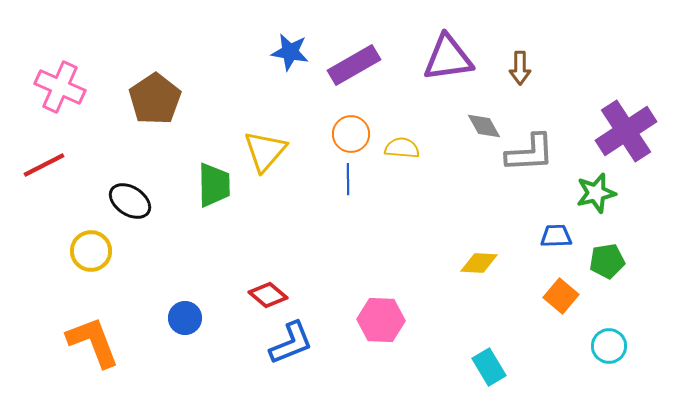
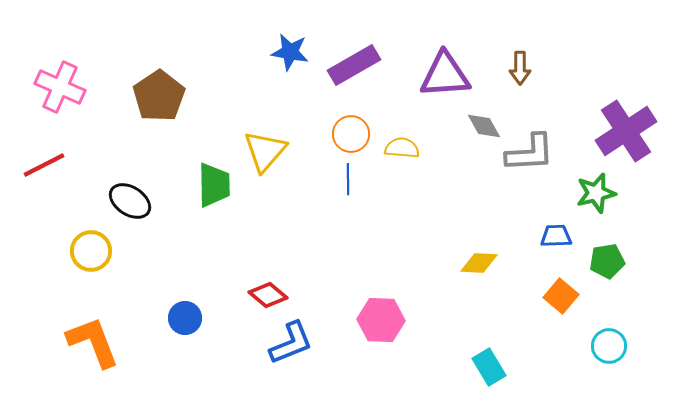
purple triangle: moved 3 px left, 17 px down; rotated 4 degrees clockwise
brown pentagon: moved 4 px right, 3 px up
